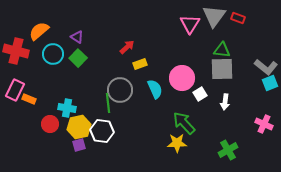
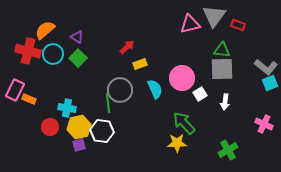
red rectangle: moved 7 px down
pink triangle: rotated 45 degrees clockwise
orange semicircle: moved 6 px right, 1 px up
red cross: moved 12 px right
red circle: moved 3 px down
